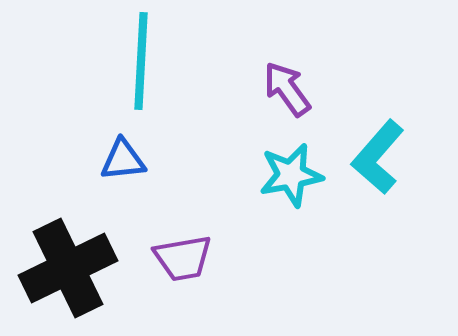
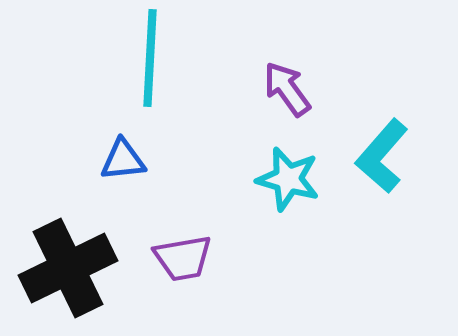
cyan line: moved 9 px right, 3 px up
cyan L-shape: moved 4 px right, 1 px up
cyan star: moved 3 px left, 4 px down; rotated 26 degrees clockwise
